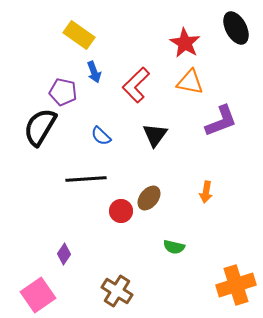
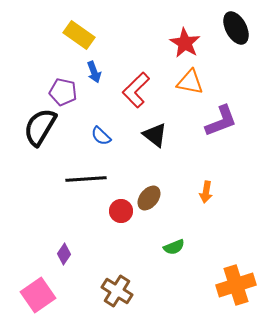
red L-shape: moved 5 px down
black triangle: rotated 28 degrees counterclockwise
green semicircle: rotated 35 degrees counterclockwise
